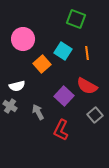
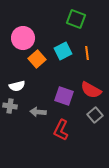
pink circle: moved 1 px up
cyan square: rotated 30 degrees clockwise
orange square: moved 5 px left, 5 px up
red semicircle: moved 4 px right, 4 px down
purple square: rotated 24 degrees counterclockwise
gray cross: rotated 24 degrees counterclockwise
gray arrow: rotated 56 degrees counterclockwise
